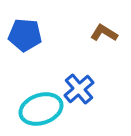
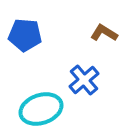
blue cross: moved 5 px right, 9 px up
